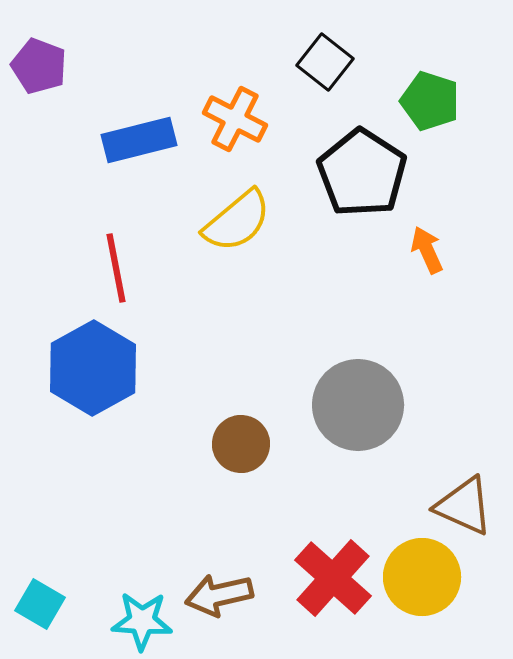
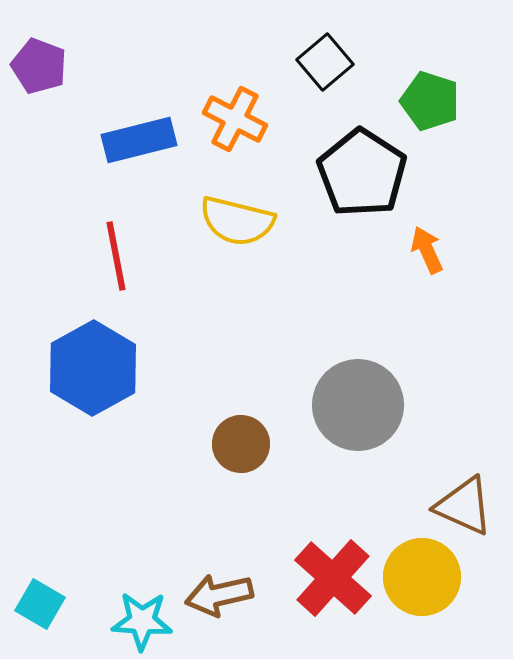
black square: rotated 12 degrees clockwise
yellow semicircle: rotated 54 degrees clockwise
red line: moved 12 px up
